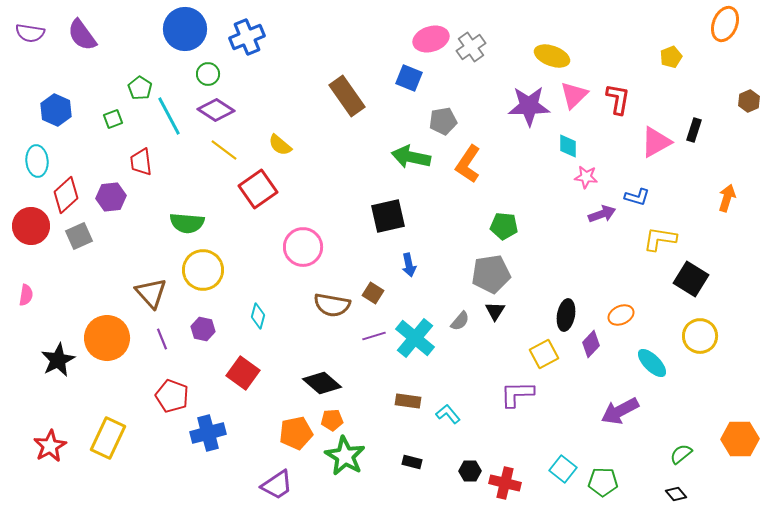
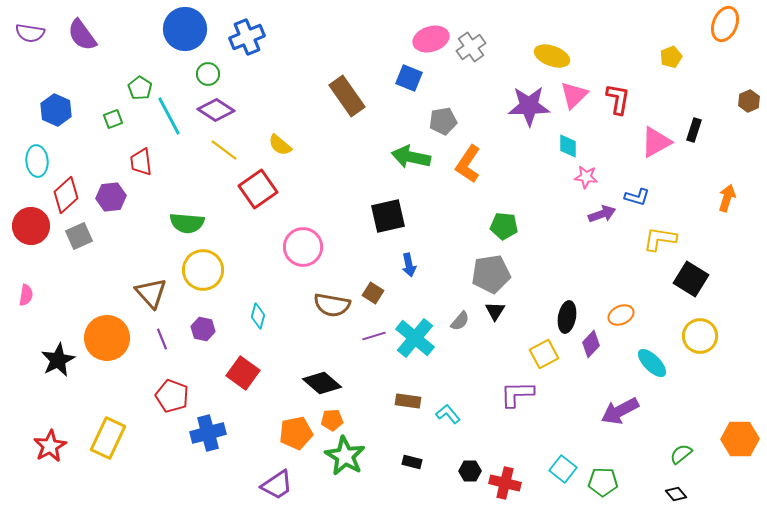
black ellipse at (566, 315): moved 1 px right, 2 px down
